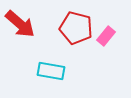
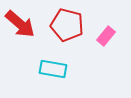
red pentagon: moved 9 px left, 3 px up
cyan rectangle: moved 2 px right, 2 px up
